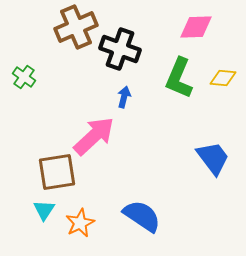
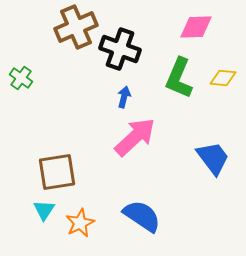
green cross: moved 3 px left, 1 px down
pink arrow: moved 41 px right, 1 px down
